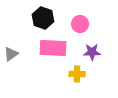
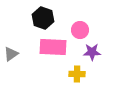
pink circle: moved 6 px down
pink rectangle: moved 1 px up
